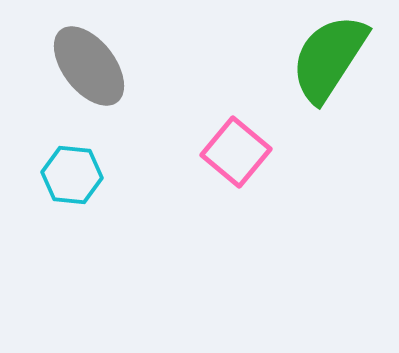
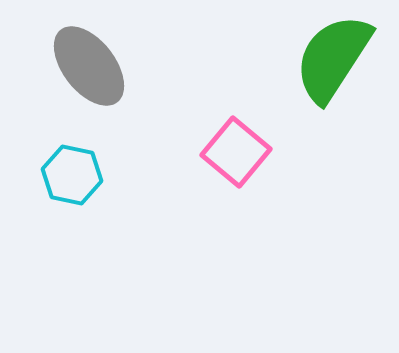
green semicircle: moved 4 px right
cyan hexagon: rotated 6 degrees clockwise
